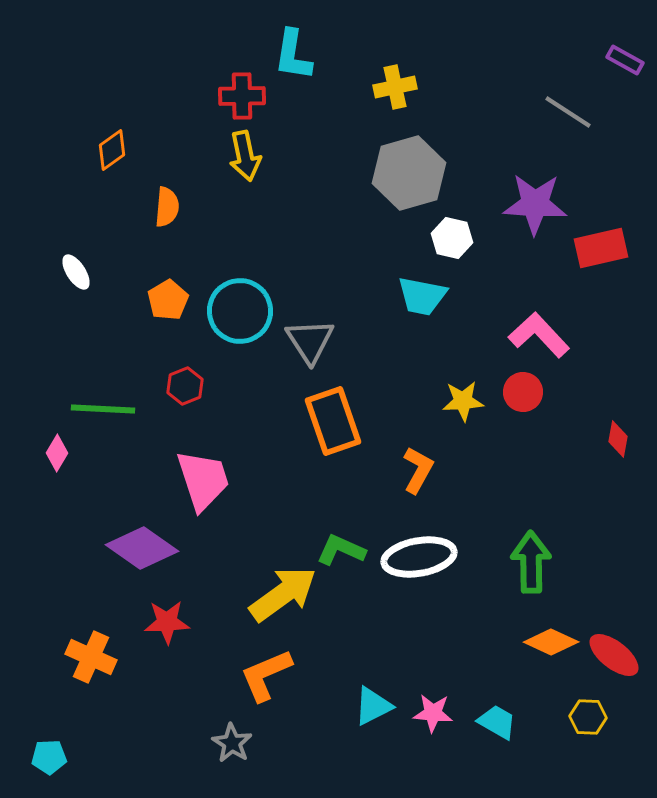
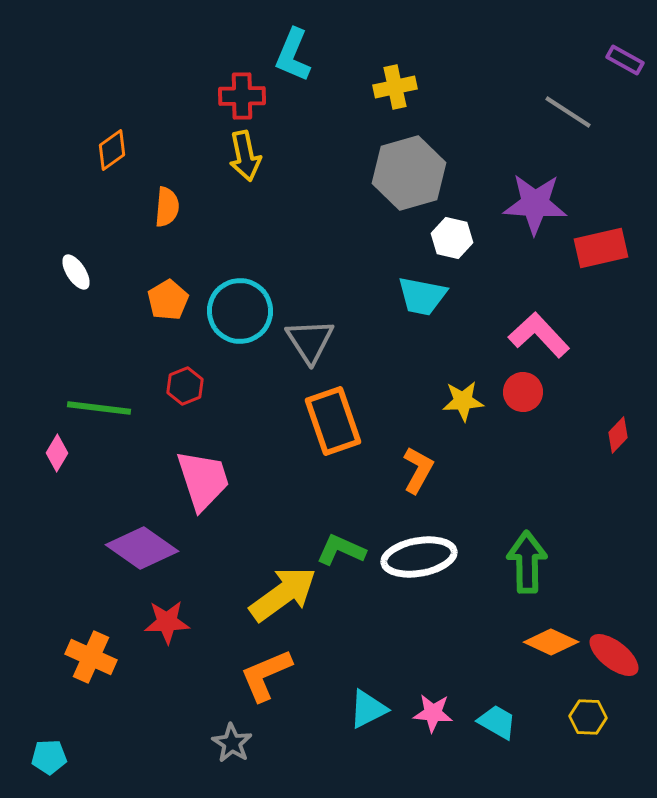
cyan L-shape at (293, 55): rotated 14 degrees clockwise
green line at (103, 409): moved 4 px left, 1 px up; rotated 4 degrees clockwise
red diamond at (618, 439): moved 4 px up; rotated 33 degrees clockwise
green arrow at (531, 562): moved 4 px left
cyan triangle at (373, 706): moved 5 px left, 3 px down
